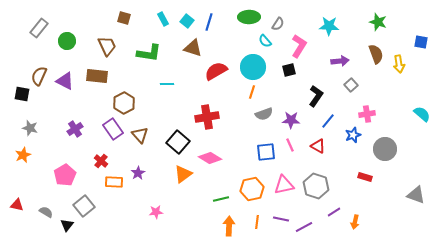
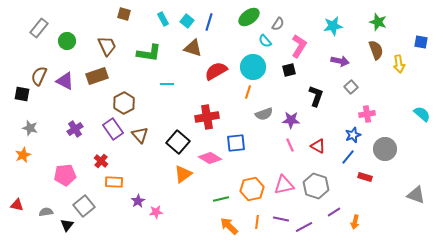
green ellipse at (249, 17): rotated 35 degrees counterclockwise
brown square at (124, 18): moved 4 px up
cyan star at (329, 26): moved 4 px right; rotated 12 degrees counterclockwise
brown semicircle at (376, 54): moved 4 px up
purple arrow at (340, 61): rotated 18 degrees clockwise
brown rectangle at (97, 76): rotated 25 degrees counterclockwise
gray square at (351, 85): moved 2 px down
orange line at (252, 92): moved 4 px left
black L-shape at (316, 96): rotated 15 degrees counterclockwise
blue line at (328, 121): moved 20 px right, 36 px down
blue square at (266, 152): moved 30 px left, 9 px up
purple star at (138, 173): moved 28 px down
pink pentagon at (65, 175): rotated 25 degrees clockwise
gray semicircle at (46, 212): rotated 40 degrees counterclockwise
orange arrow at (229, 226): rotated 48 degrees counterclockwise
